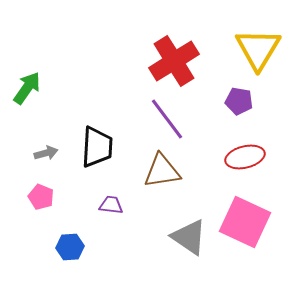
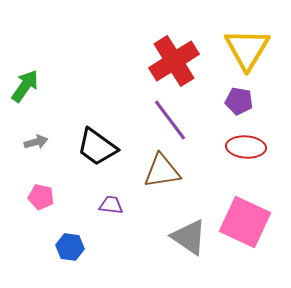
yellow triangle: moved 11 px left
green arrow: moved 2 px left, 2 px up
purple line: moved 3 px right, 1 px down
black trapezoid: rotated 123 degrees clockwise
gray arrow: moved 10 px left, 11 px up
red ellipse: moved 1 px right, 10 px up; rotated 18 degrees clockwise
pink pentagon: rotated 10 degrees counterclockwise
blue hexagon: rotated 12 degrees clockwise
